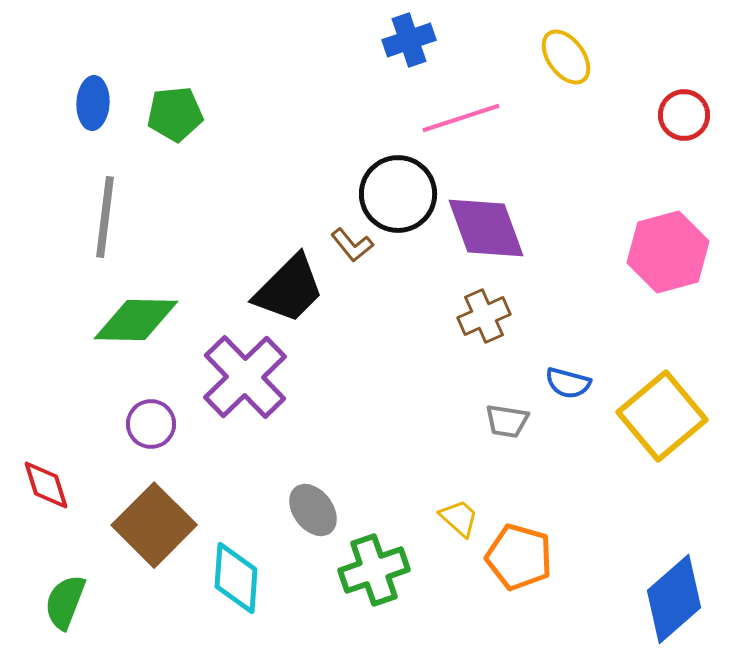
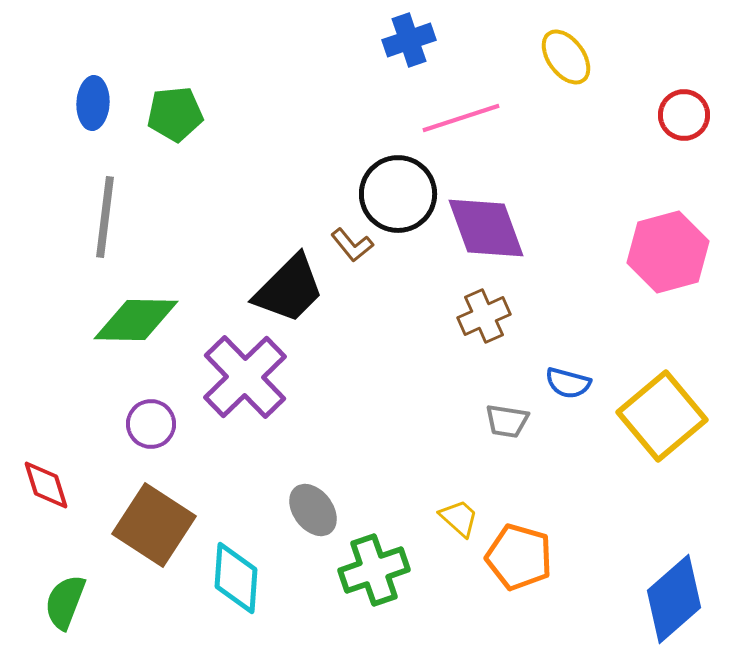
brown square: rotated 12 degrees counterclockwise
